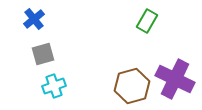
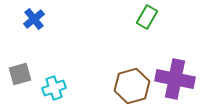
green rectangle: moved 4 px up
gray square: moved 23 px left, 20 px down
purple cross: rotated 15 degrees counterclockwise
cyan cross: moved 2 px down
